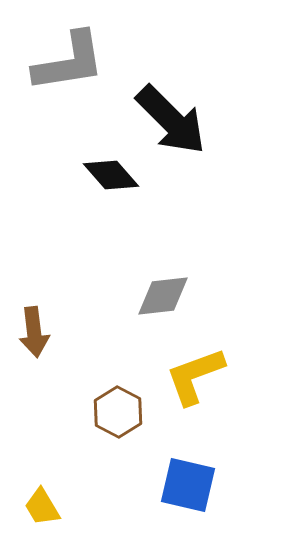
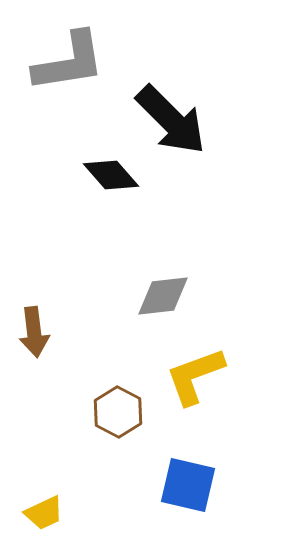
yellow trapezoid: moved 2 px right, 6 px down; rotated 84 degrees counterclockwise
